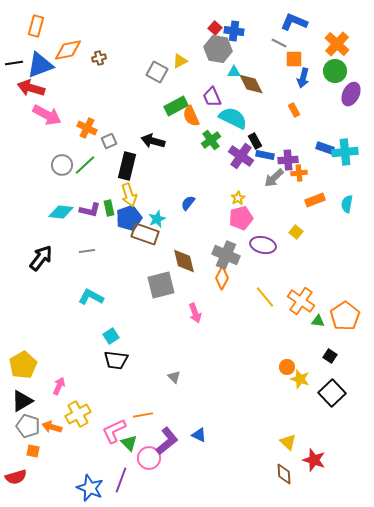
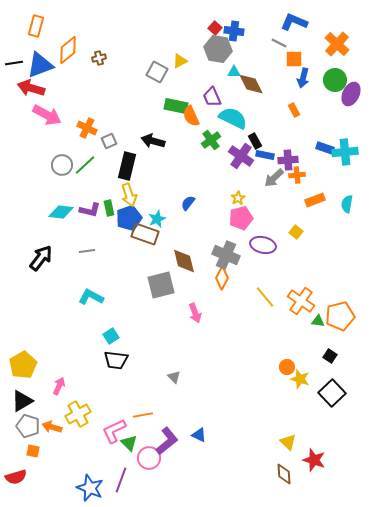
orange diamond at (68, 50): rotated 28 degrees counterclockwise
green circle at (335, 71): moved 9 px down
green rectangle at (176, 106): rotated 40 degrees clockwise
orange cross at (299, 173): moved 2 px left, 2 px down
orange pentagon at (345, 316): moved 5 px left; rotated 20 degrees clockwise
